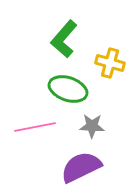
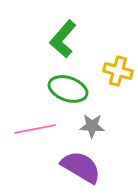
green L-shape: moved 1 px left
yellow cross: moved 8 px right, 8 px down
pink line: moved 2 px down
purple semicircle: rotated 57 degrees clockwise
